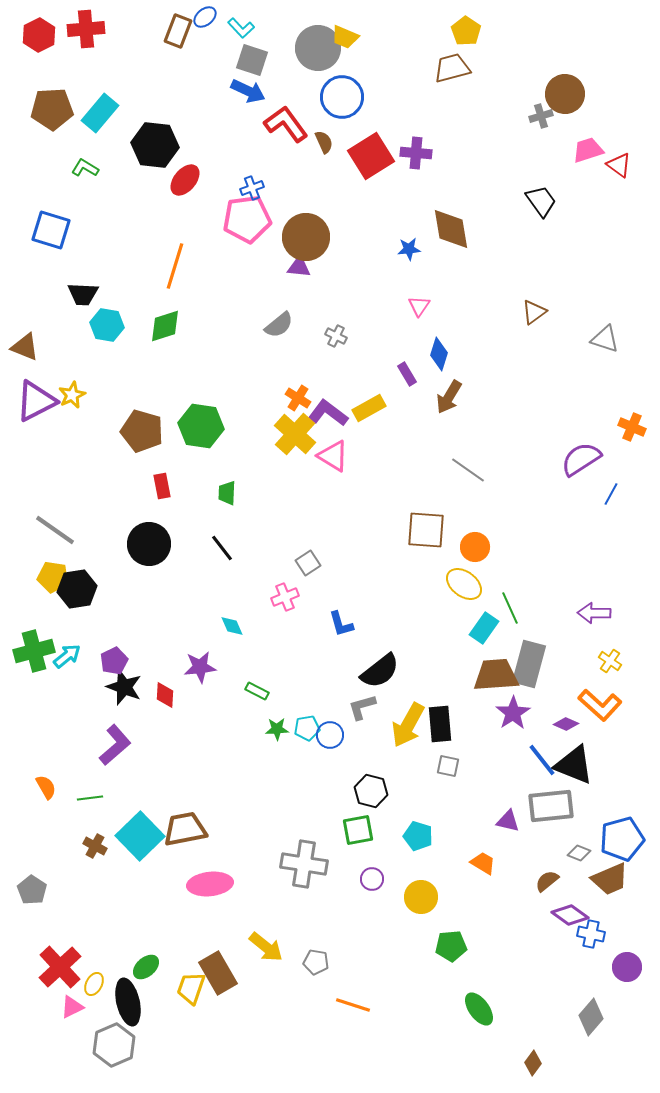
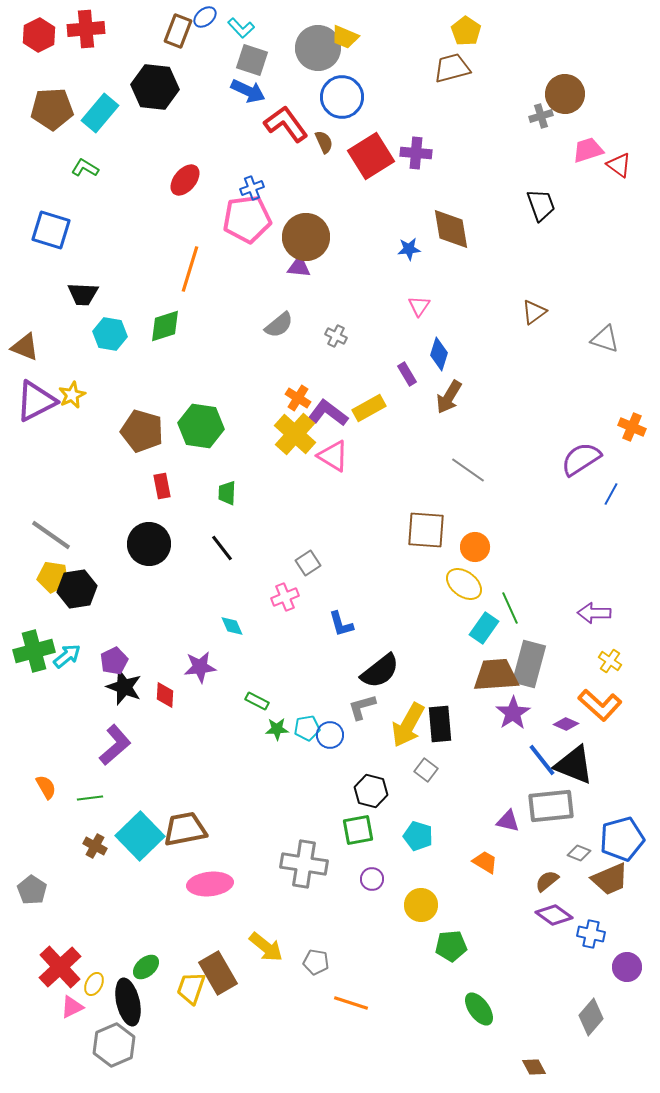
black hexagon at (155, 145): moved 58 px up
black trapezoid at (541, 201): moved 4 px down; rotated 16 degrees clockwise
orange line at (175, 266): moved 15 px right, 3 px down
cyan hexagon at (107, 325): moved 3 px right, 9 px down
gray line at (55, 530): moved 4 px left, 5 px down
green rectangle at (257, 691): moved 10 px down
gray square at (448, 766): moved 22 px left, 4 px down; rotated 25 degrees clockwise
orange trapezoid at (483, 863): moved 2 px right, 1 px up
yellow circle at (421, 897): moved 8 px down
purple diamond at (570, 915): moved 16 px left
orange line at (353, 1005): moved 2 px left, 2 px up
brown diamond at (533, 1063): moved 1 px right, 4 px down; rotated 65 degrees counterclockwise
